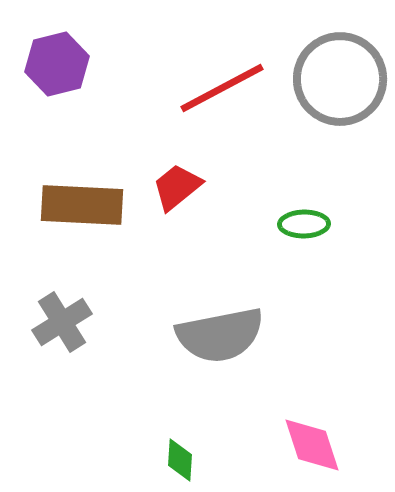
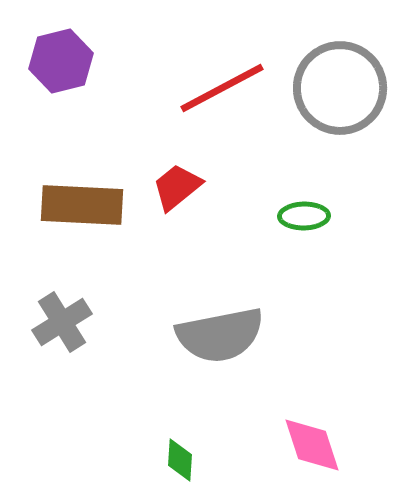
purple hexagon: moved 4 px right, 3 px up
gray circle: moved 9 px down
green ellipse: moved 8 px up
